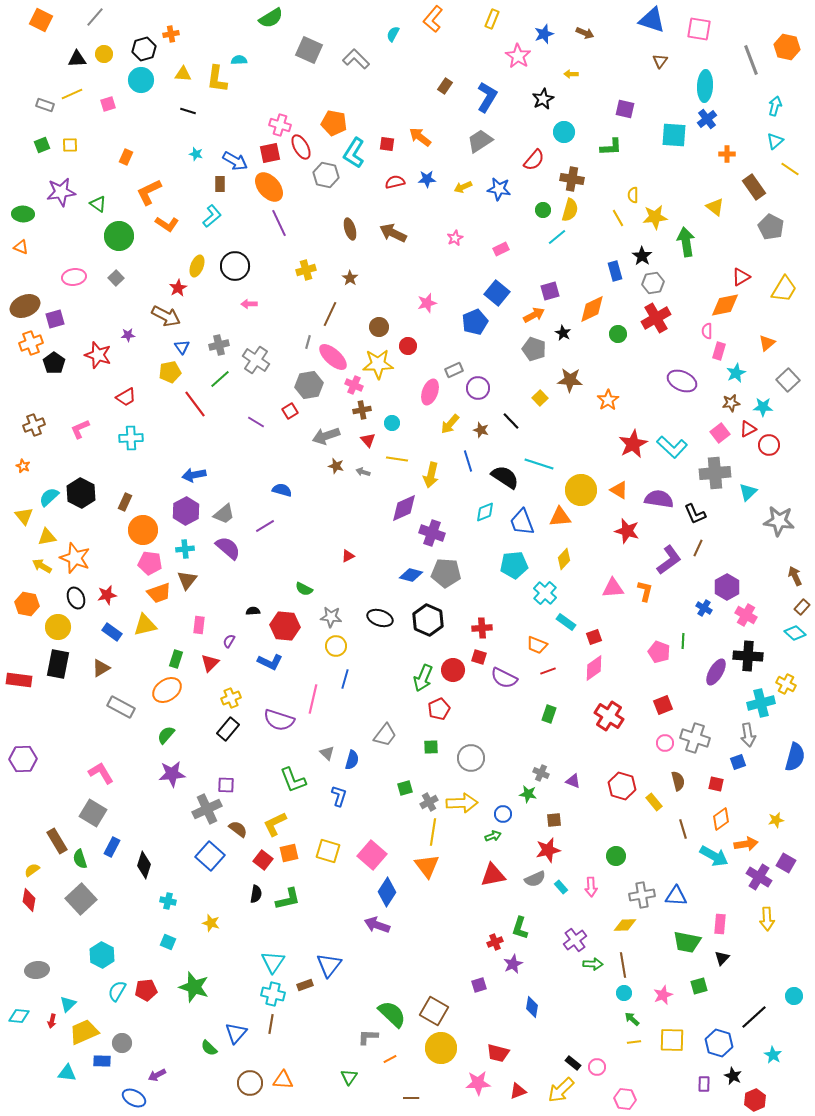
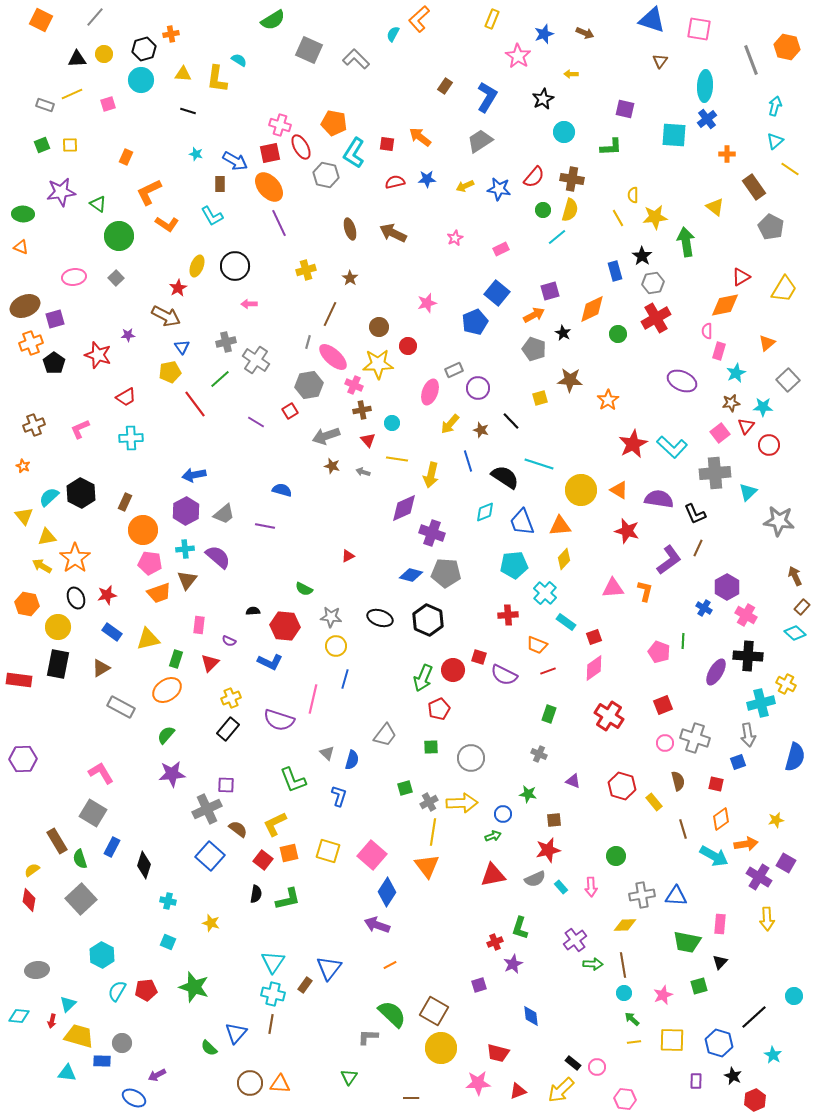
green semicircle at (271, 18): moved 2 px right, 2 px down
orange L-shape at (433, 19): moved 14 px left; rotated 8 degrees clockwise
cyan semicircle at (239, 60): rotated 35 degrees clockwise
red semicircle at (534, 160): moved 17 px down
yellow arrow at (463, 187): moved 2 px right, 1 px up
cyan L-shape at (212, 216): rotated 100 degrees clockwise
gray cross at (219, 345): moved 7 px right, 3 px up
yellow square at (540, 398): rotated 28 degrees clockwise
red triangle at (748, 429): moved 2 px left, 3 px up; rotated 24 degrees counterclockwise
brown star at (336, 466): moved 4 px left
orange triangle at (560, 517): moved 9 px down
purple line at (265, 526): rotated 42 degrees clockwise
purple semicircle at (228, 548): moved 10 px left, 9 px down
orange star at (75, 558): rotated 16 degrees clockwise
yellow triangle at (145, 625): moved 3 px right, 14 px down
red cross at (482, 628): moved 26 px right, 13 px up
purple semicircle at (229, 641): rotated 96 degrees counterclockwise
purple semicircle at (504, 678): moved 3 px up
gray cross at (541, 773): moved 2 px left, 19 px up
black triangle at (722, 958): moved 2 px left, 4 px down
blue triangle at (329, 965): moved 3 px down
brown rectangle at (305, 985): rotated 35 degrees counterclockwise
blue diamond at (532, 1007): moved 1 px left, 9 px down; rotated 15 degrees counterclockwise
yellow trapezoid at (84, 1032): moved 5 px left, 4 px down; rotated 40 degrees clockwise
orange line at (390, 1059): moved 94 px up
orange triangle at (283, 1080): moved 3 px left, 4 px down
purple rectangle at (704, 1084): moved 8 px left, 3 px up
